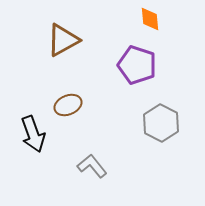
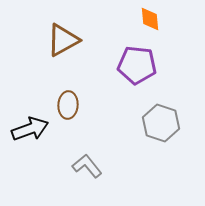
purple pentagon: rotated 12 degrees counterclockwise
brown ellipse: rotated 64 degrees counterclockwise
gray hexagon: rotated 9 degrees counterclockwise
black arrow: moved 3 px left, 5 px up; rotated 90 degrees counterclockwise
gray L-shape: moved 5 px left
